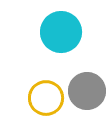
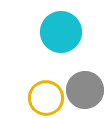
gray circle: moved 2 px left, 1 px up
